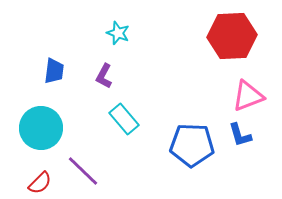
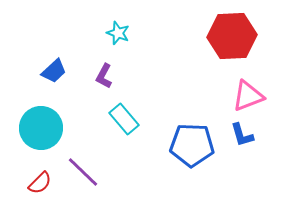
blue trapezoid: rotated 40 degrees clockwise
blue L-shape: moved 2 px right
purple line: moved 1 px down
